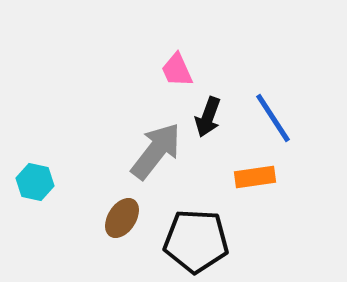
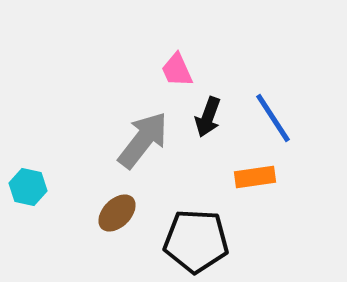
gray arrow: moved 13 px left, 11 px up
cyan hexagon: moved 7 px left, 5 px down
brown ellipse: moved 5 px left, 5 px up; rotated 12 degrees clockwise
